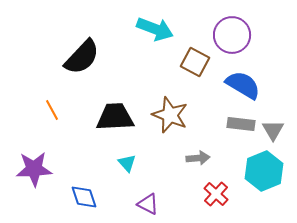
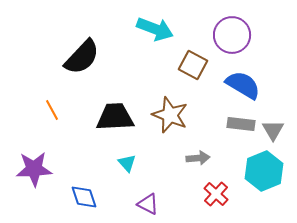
brown square: moved 2 px left, 3 px down
